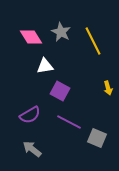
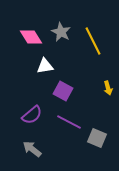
purple square: moved 3 px right
purple semicircle: moved 2 px right; rotated 10 degrees counterclockwise
